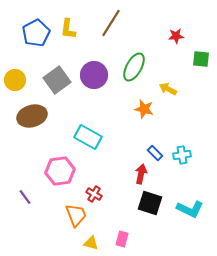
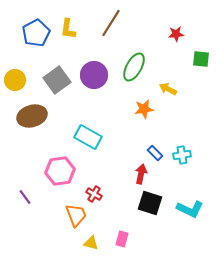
red star: moved 2 px up
orange star: rotated 24 degrees counterclockwise
